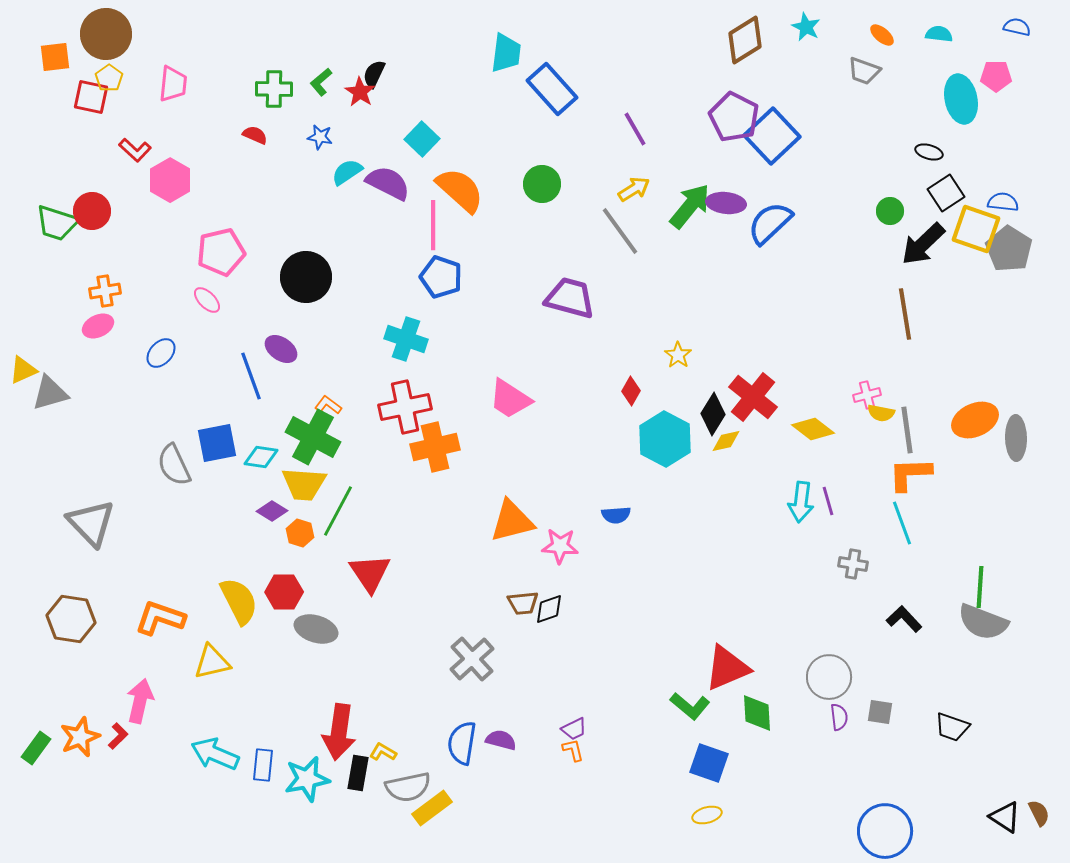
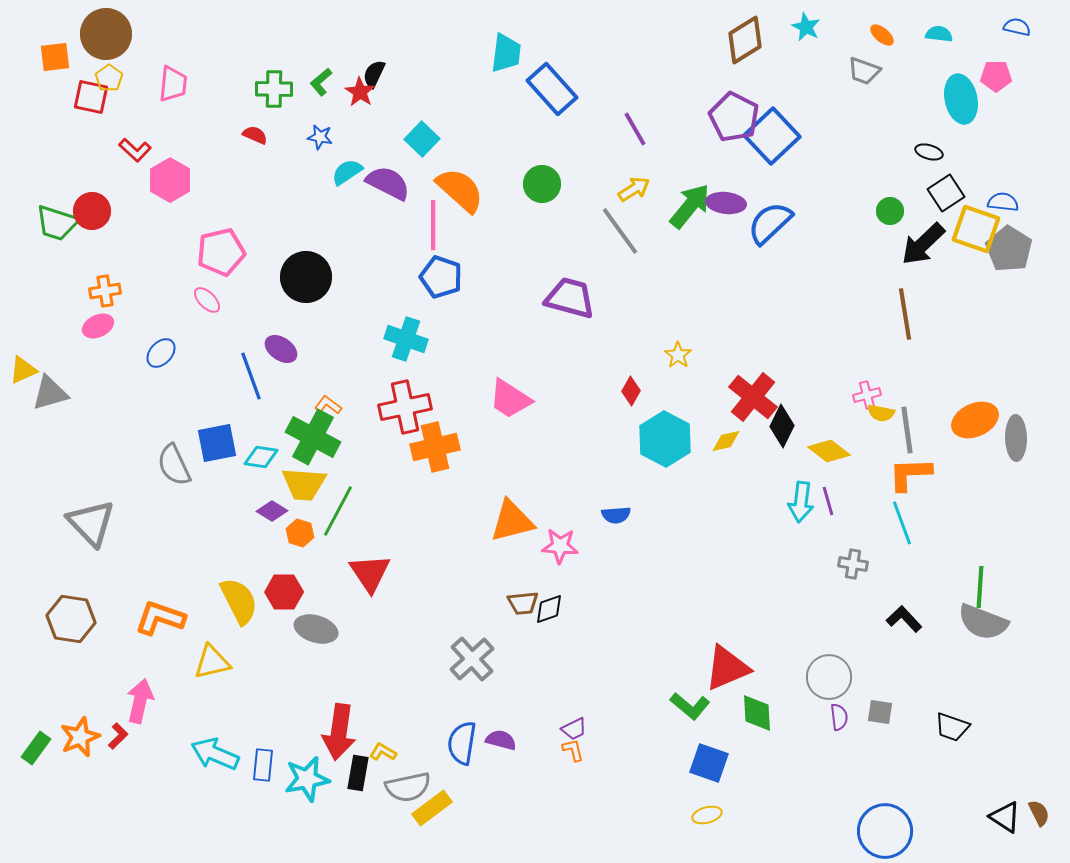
black diamond at (713, 414): moved 69 px right, 12 px down; rotated 6 degrees counterclockwise
yellow diamond at (813, 429): moved 16 px right, 22 px down
